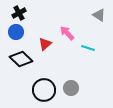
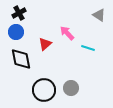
black diamond: rotated 35 degrees clockwise
